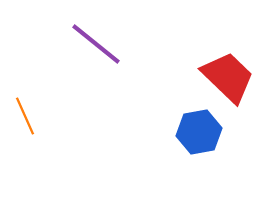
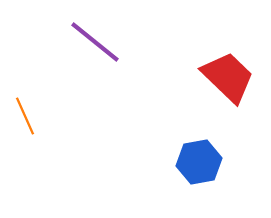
purple line: moved 1 px left, 2 px up
blue hexagon: moved 30 px down
